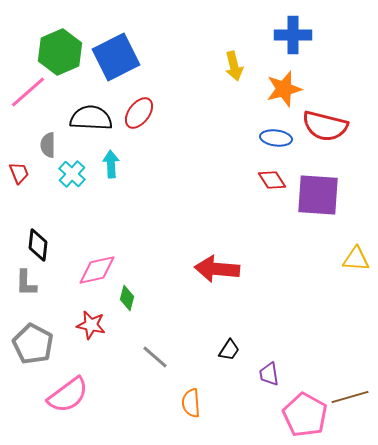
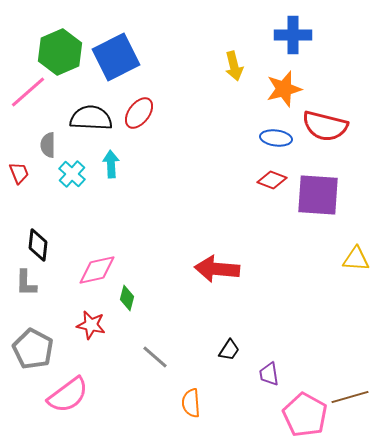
red diamond: rotated 36 degrees counterclockwise
gray pentagon: moved 5 px down
